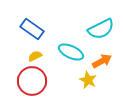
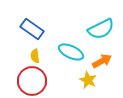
yellow semicircle: rotated 72 degrees counterclockwise
